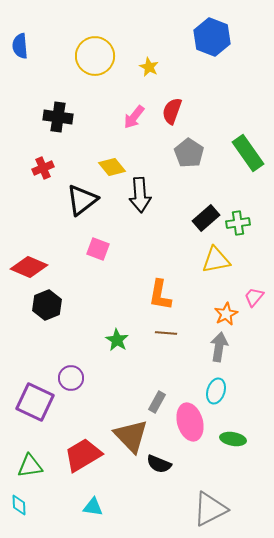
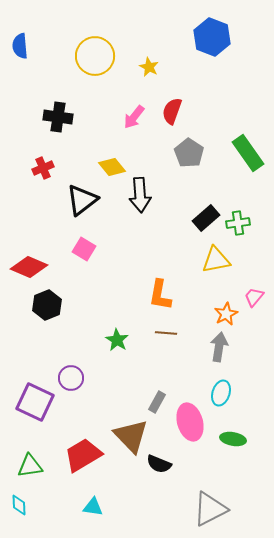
pink square: moved 14 px left; rotated 10 degrees clockwise
cyan ellipse: moved 5 px right, 2 px down
